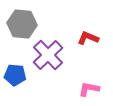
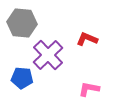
gray hexagon: moved 1 px up
red L-shape: moved 1 px left, 1 px down
blue pentagon: moved 7 px right, 3 px down
